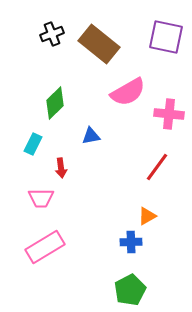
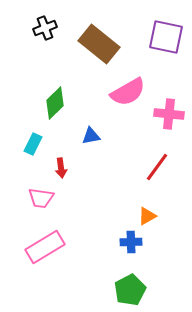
black cross: moved 7 px left, 6 px up
pink trapezoid: rotated 8 degrees clockwise
